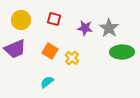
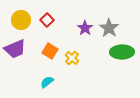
red square: moved 7 px left, 1 px down; rotated 32 degrees clockwise
purple star: rotated 28 degrees clockwise
